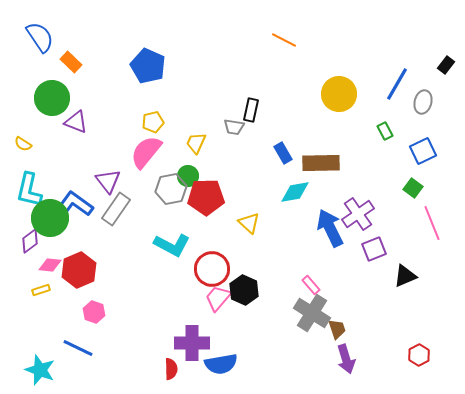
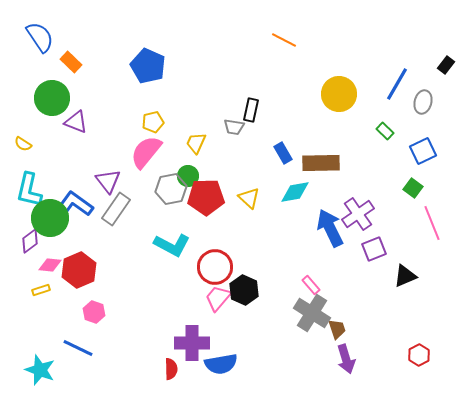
green rectangle at (385, 131): rotated 18 degrees counterclockwise
yellow triangle at (249, 223): moved 25 px up
red circle at (212, 269): moved 3 px right, 2 px up
